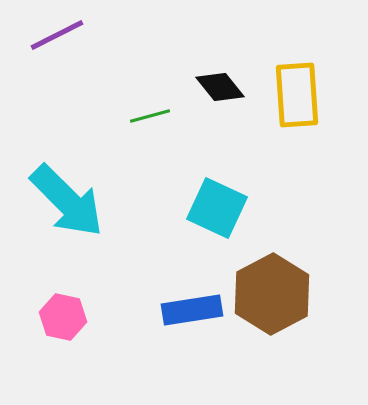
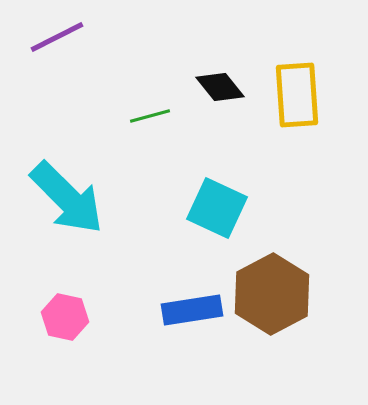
purple line: moved 2 px down
cyan arrow: moved 3 px up
pink hexagon: moved 2 px right
